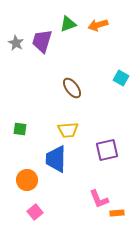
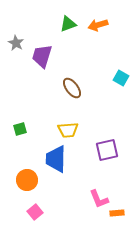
purple trapezoid: moved 15 px down
green square: rotated 24 degrees counterclockwise
